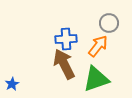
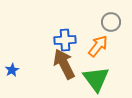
gray circle: moved 2 px right, 1 px up
blue cross: moved 1 px left, 1 px down
green triangle: rotated 48 degrees counterclockwise
blue star: moved 14 px up
